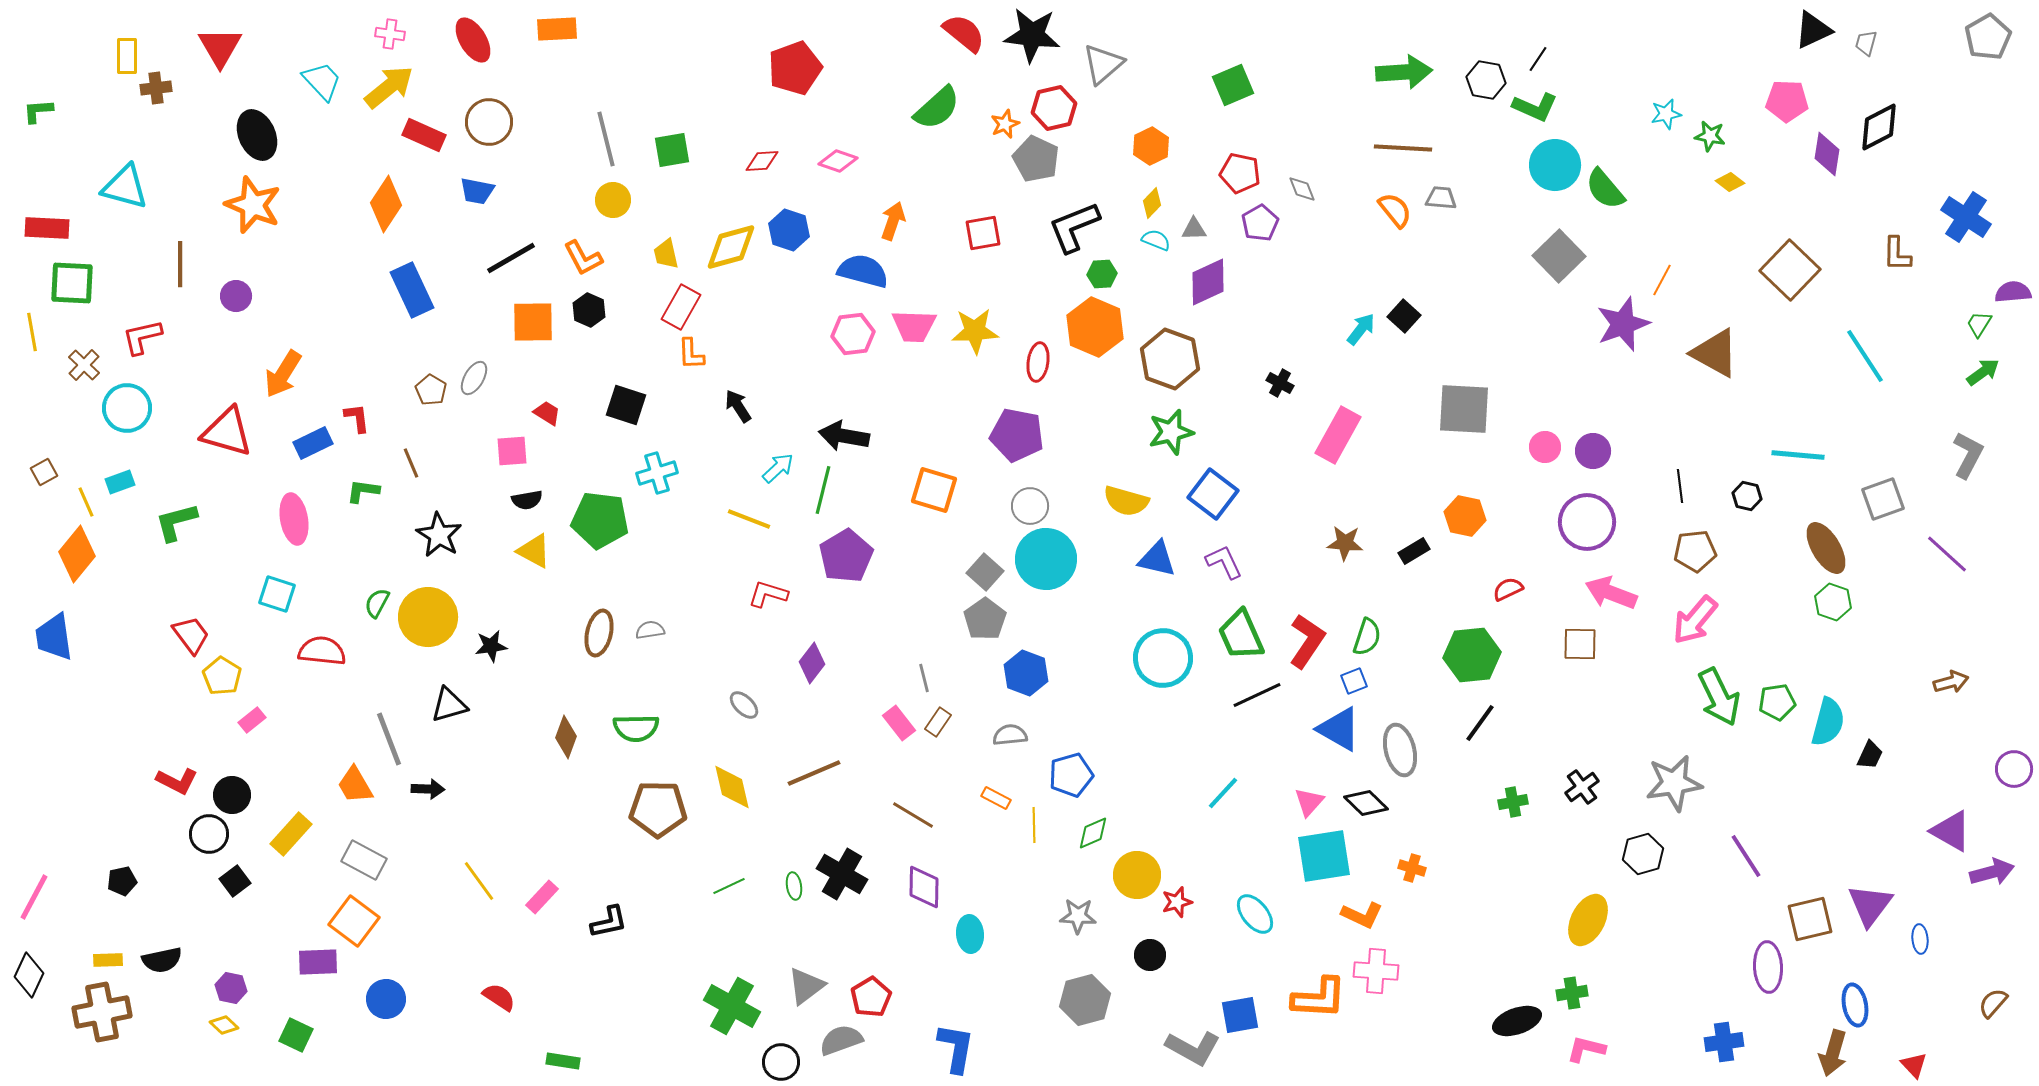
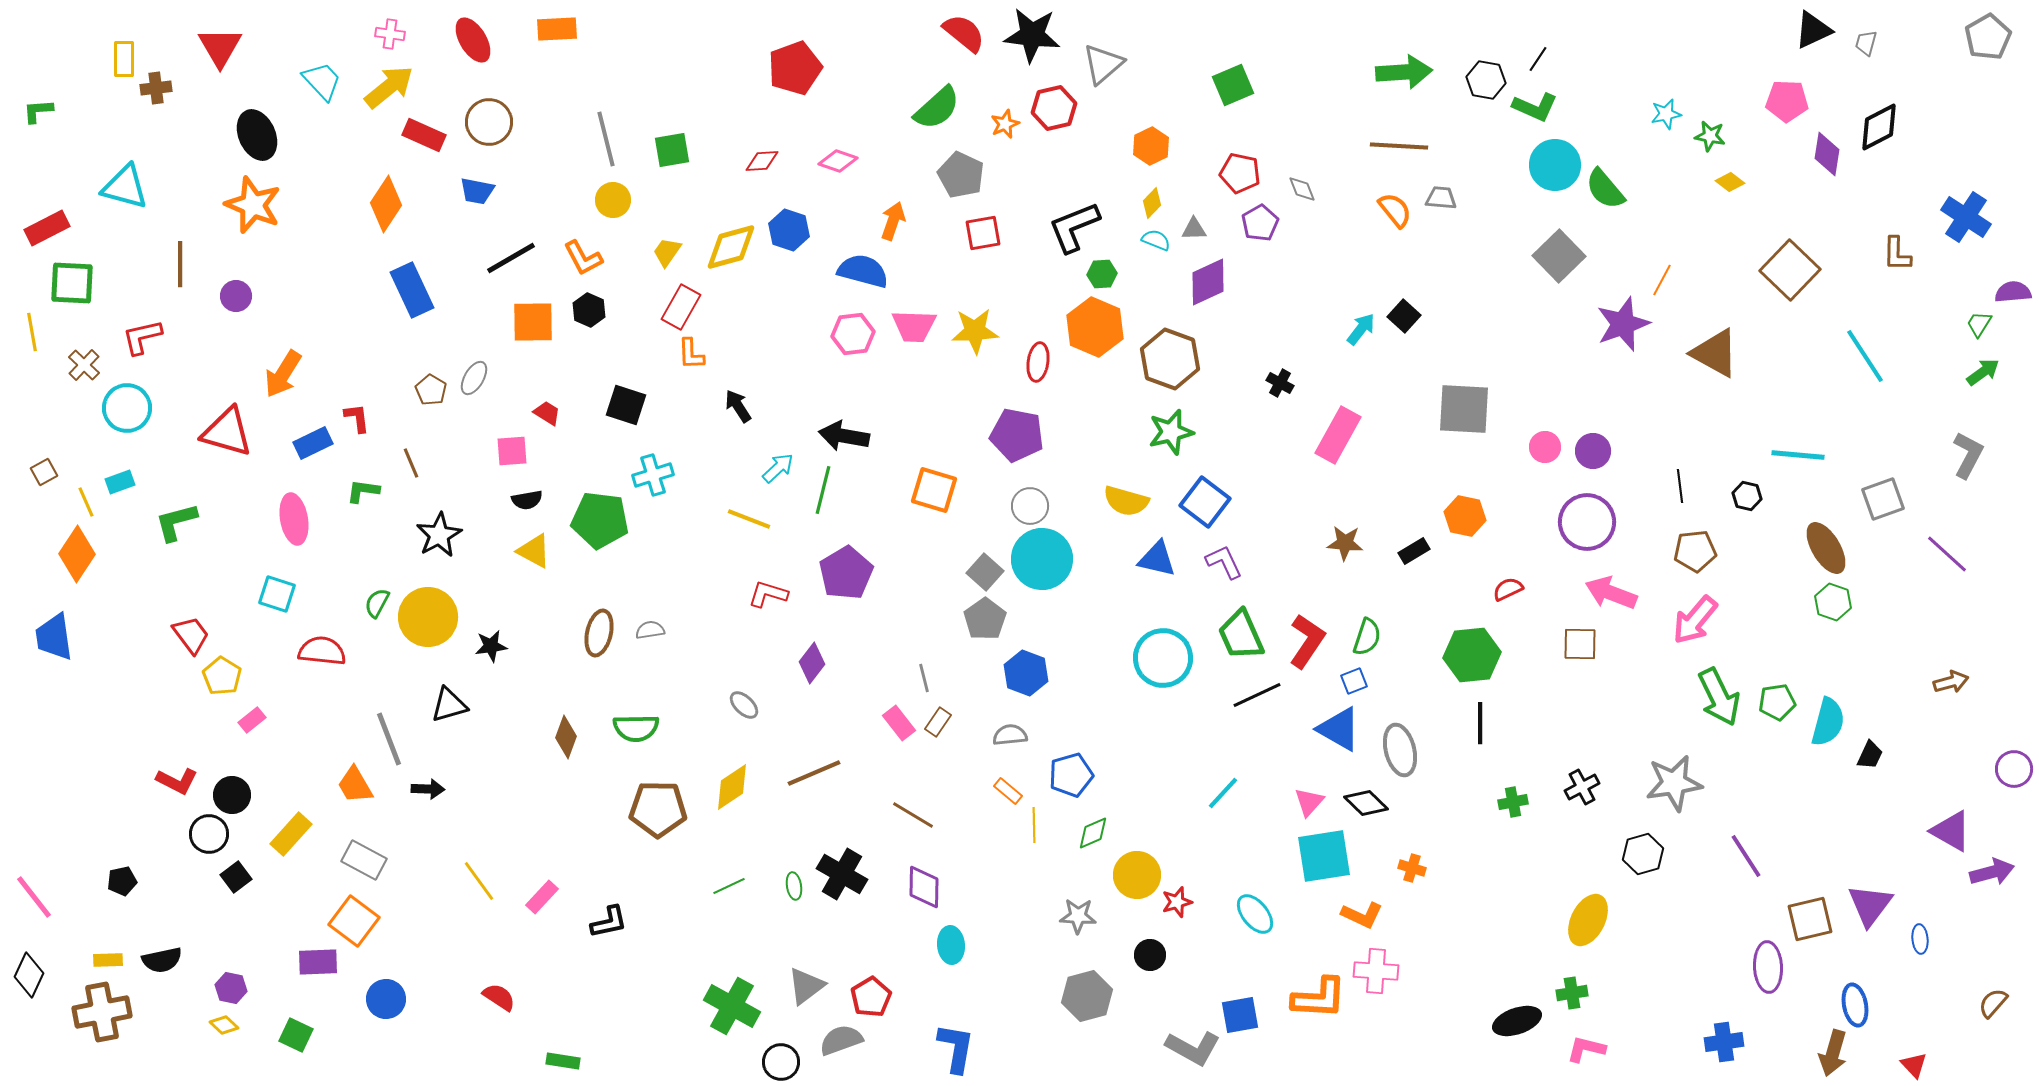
yellow rectangle at (127, 56): moved 3 px left, 3 px down
brown line at (1403, 148): moved 4 px left, 2 px up
gray pentagon at (1036, 159): moved 75 px left, 16 px down
red rectangle at (47, 228): rotated 30 degrees counterclockwise
yellow trapezoid at (666, 254): moved 1 px right, 2 px up; rotated 48 degrees clockwise
cyan cross at (657, 473): moved 4 px left, 2 px down
blue square at (1213, 494): moved 8 px left, 8 px down
black star at (439, 535): rotated 12 degrees clockwise
orange diamond at (77, 554): rotated 6 degrees counterclockwise
purple pentagon at (846, 556): moved 17 px down
cyan circle at (1046, 559): moved 4 px left
black line at (1480, 723): rotated 36 degrees counterclockwise
yellow diamond at (732, 787): rotated 69 degrees clockwise
black cross at (1582, 787): rotated 8 degrees clockwise
orange rectangle at (996, 798): moved 12 px right, 7 px up; rotated 12 degrees clockwise
black square at (235, 881): moved 1 px right, 4 px up
pink line at (34, 897): rotated 66 degrees counterclockwise
cyan ellipse at (970, 934): moved 19 px left, 11 px down
gray hexagon at (1085, 1000): moved 2 px right, 4 px up
